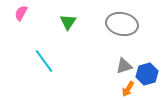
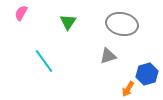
gray triangle: moved 16 px left, 10 px up
